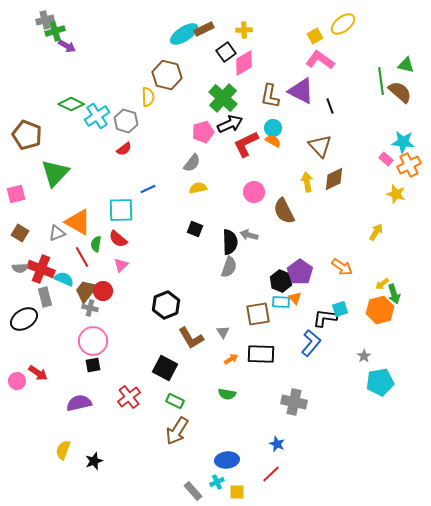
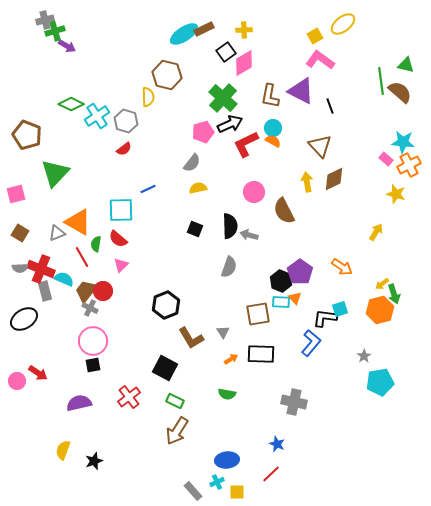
black semicircle at (230, 242): moved 16 px up
gray rectangle at (45, 297): moved 6 px up
gray cross at (90, 308): rotated 14 degrees clockwise
